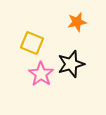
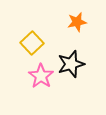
yellow square: rotated 25 degrees clockwise
pink star: moved 2 px down
